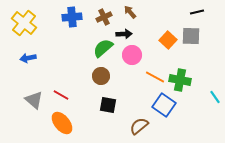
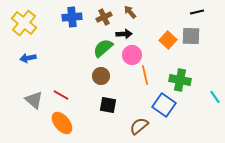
orange line: moved 10 px left, 2 px up; rotated 48 degrees clockwise
